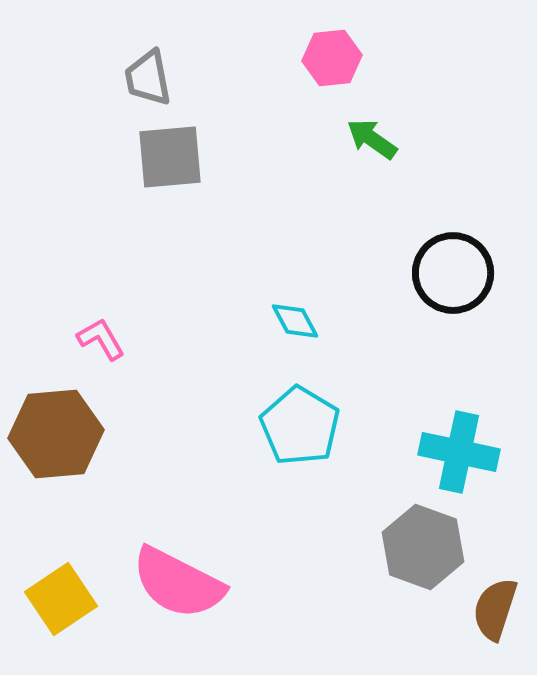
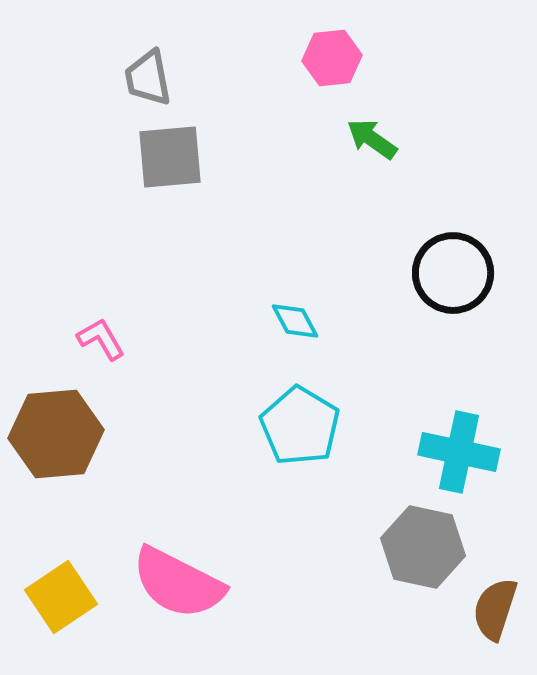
gray hexagon: rotated 8 degrees counterclockwise
yellow square: moved 2 px up
